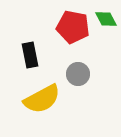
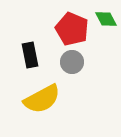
red pentagon: moved 1 px left, 2 px down; rotated 12 degrees clockwise
gray circle: moved 6 px left, 12 px up
